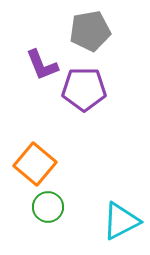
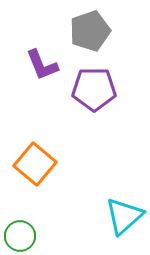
gray pentagon: rotated 9 degrees counterclockwise
purple pentagon: moved 10 px right
green circle: moved 28 px left, 29 px down
cyan triangle: moved 3 px right, 5 px up; rotated 15 degrees counterclockwise
